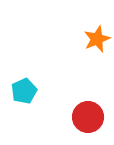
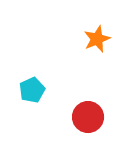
cyan pentagon: moved 8 px right, 1 px up
